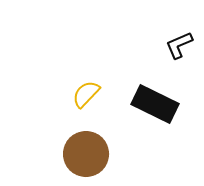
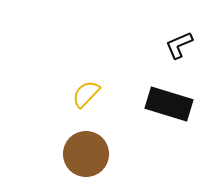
black rectangle: moved 14 px right; rotated 9 degrees counterclockwise
